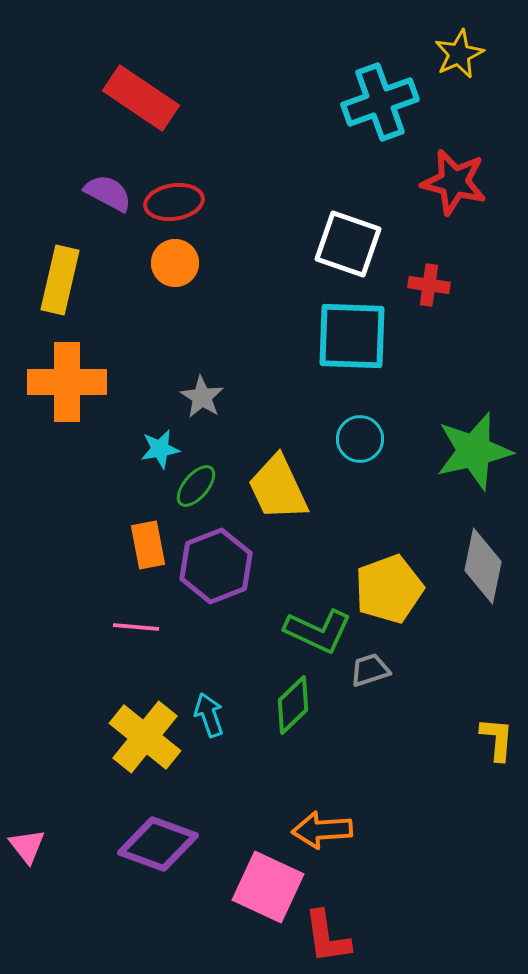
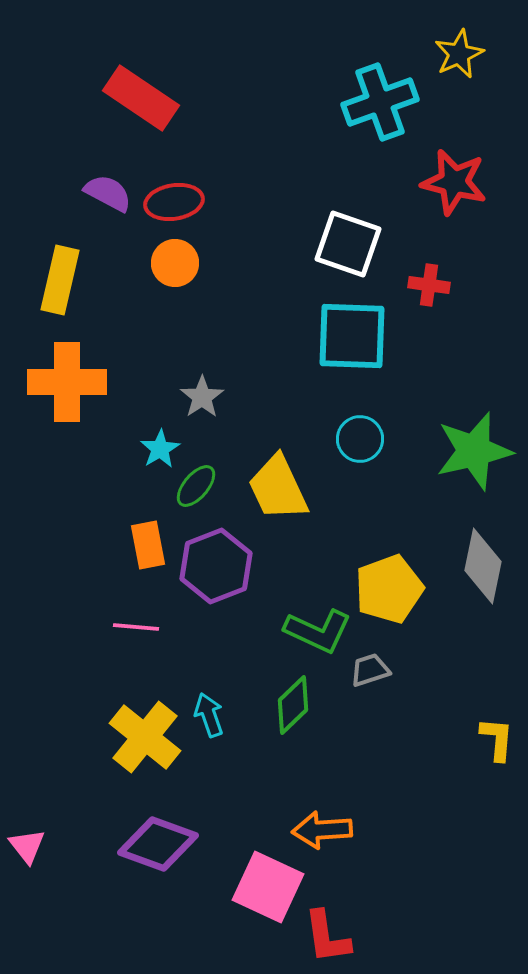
gray star: rotated 6 degrees clockwise
cyan star: rotated 21 degrees counterclockwise
